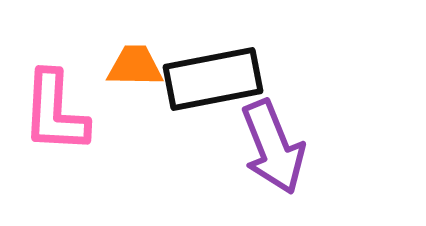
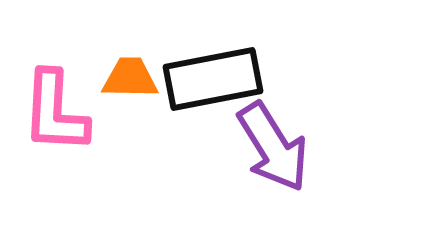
orange trapezoid: moved 5 px left, 12 px down
purple arrow: rotated 10 degrees counterclockwise
